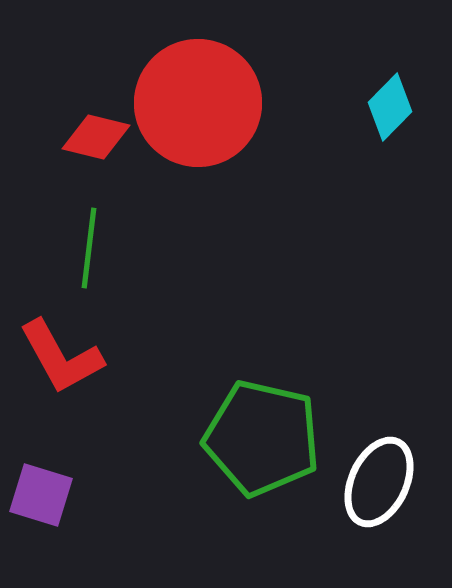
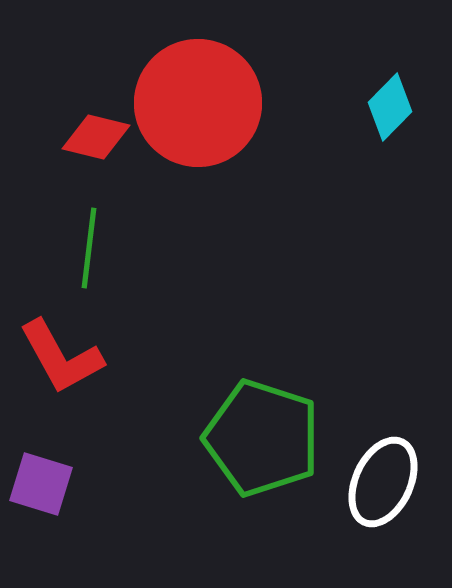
green pentagon: rotated 5 degrees clockwise
white ellipse: moved 4 px right
purple square: moved 11 px up
